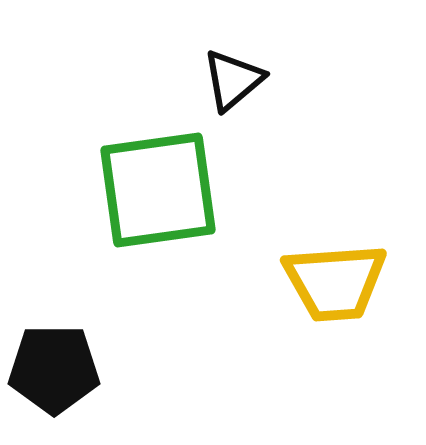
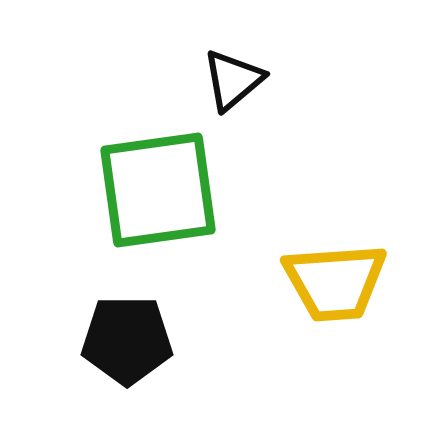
black pentagon: moved 73 px right, 29 px up
